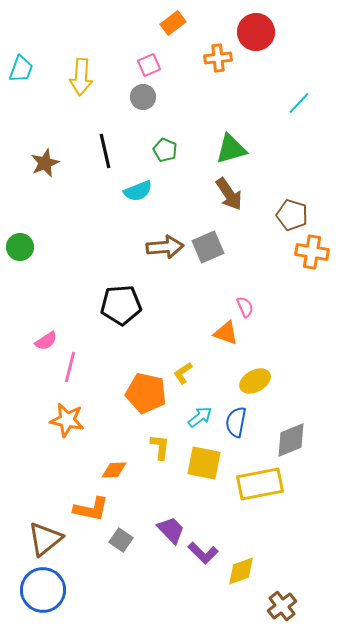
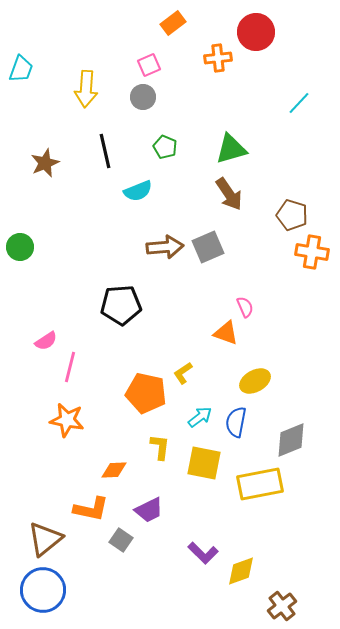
yellow arrow at (81, 77): moved 5 px right, 12 px down
green pentagon at (165, 150): moved 3 px up
purple trapezoid at (171, 530): moved 22 px left, 20 px up; rotated 108 degrees clockwise
